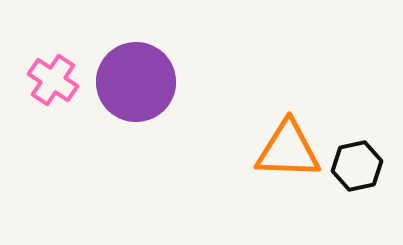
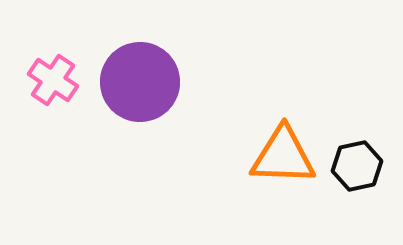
purple circle: moved 4 px right
orange triangle: moved 5 px left, 6 px down
